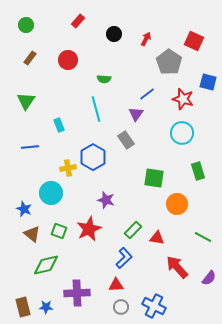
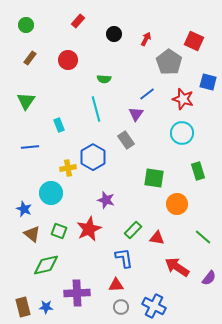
green line at (203, 237): rotated 12 degrees clockwise
blue L-shape at (124, 258): rotated 55 degrees counterclockwise
red arrow at (177, 267): rotated 15 degrees counterclockwise
